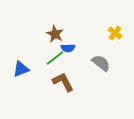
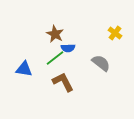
blue triangle: moved 3 px right; rotated 30 degrees clockwise
